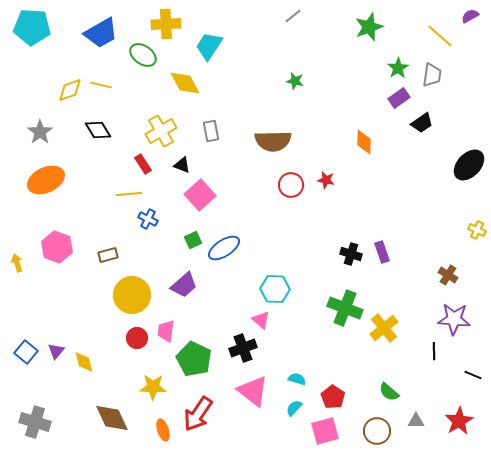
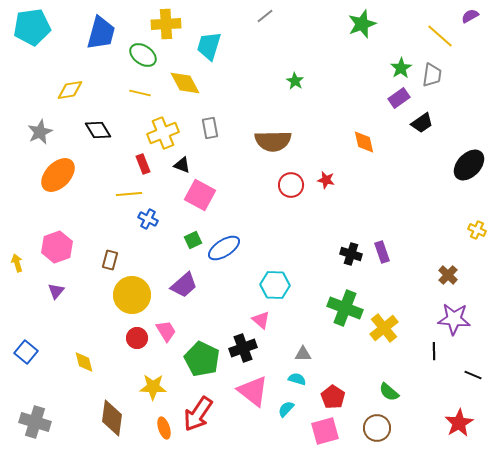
gray line at (293, 16): moved 28 px left
cyan pentagon at (32, 27): rotated 12 degrees counterclockwise
green star at (369, 27): moved 7 px left, 3 px up
blue trapezoid at (101, 33): rotated 45 degrees counterclockwise
cyan trapezoid at (209, 46): rotated 16 degrees counterclockwise
green star at (398, 68): moved 3 px right
green star at (295, 81): rotated 18 degrees clockwise
yellow line at (101, 85): moved 39 px right, 8 px down
yellow diamond at (70, 90): rotated 12 degrees clockwise
yellow cross at (161, 131): moved 2 px right, 2 px down; rotated 8 degrees clockwise
gray rectangle at (211, 131): moved 1 px left, 3 px up
gray star at (40, 132): rotated 10 degrees clockwise
orange diamond at (364, 142): rotated 15 degrees counterclockwise
red rectangle at (143, 164): rotated 12 degrees clockwise
orange ellipse at (46, 180): moved 12 px right, 5 px up; rotated 21 degrees counterclockwise
pink square at (200, 195): rotated 20 degrees counterclockwise
pink hexagon at (57, 247): rotated 20 degrees clockwise
brown rectangle at (108, 255): moved 2 px right, 5 px down; rotated 60 degrees counterclockwise
brown cross at (448, 275): rotated 12 degrees clockwise
cyan hexagon at (275, 289): moved 4 px up
pink trapezoid at (166, 331): rotated 140 degrees clockwise
purple triangle at (56, 351): moved 60 px up
green pentagon at (194, 359): moved 8 px right
cyan semicircle at (294, 408): moved 8 px left, 1 px down
brown diamond at (112, 418): rotated 33 degrees clockwise
gray triangle at (416, 421): moved 113 px left, 67 px up
red star at (459, 421): moved 2 px down
orange ellipse at (163, 430): moved 1 px right, 2 px up
brown circle at (377, 431): moved 3 px up
